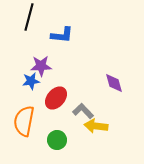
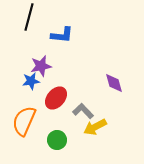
purple star: rotated 10 degrees counterclockwise
orange semicircle: rotated 12 degrees clockwise
yellow arrow: moved 1 px left, 1 px down; rotated 35 degrees counterclockwise
